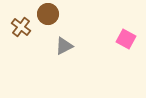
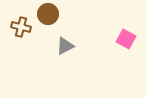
brown cross: rotated 24 degrees counterclockwise
gray triangle: moved 1 px right
